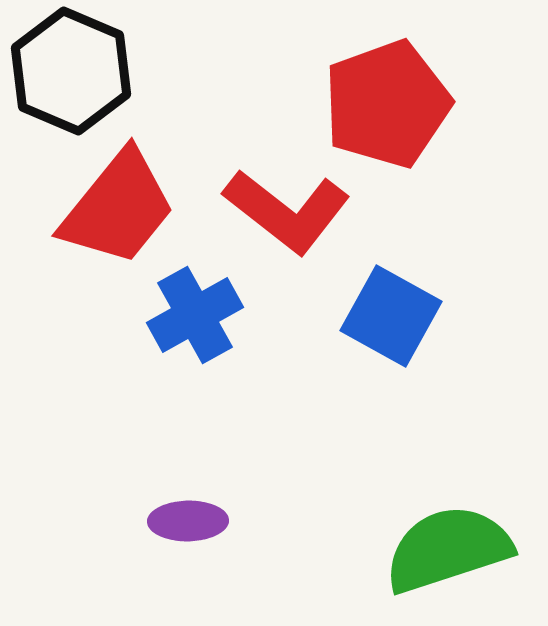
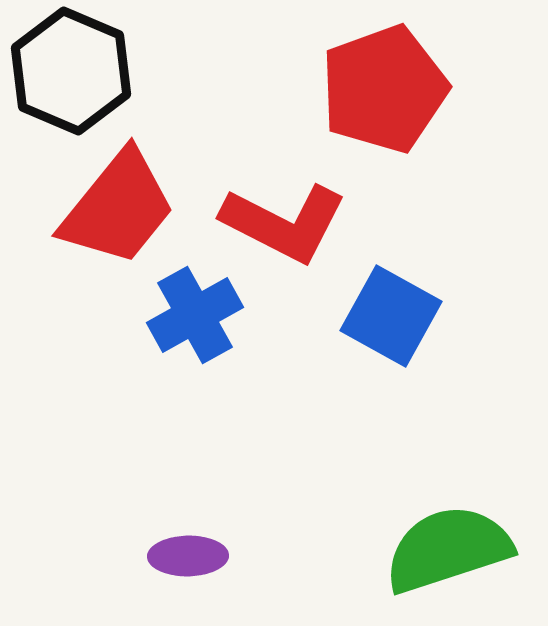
red pentagon: moved 3 px left, 15 px up
red L-shape: moved 3 px left, 12 px down; rotated 11 degrees counterclockwise
purple ellipse: moved 35 px down
